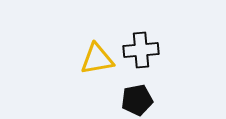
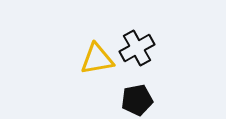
black cross: moved 4 px left, 2 px up; rotated 24 degrees counterclockwise
